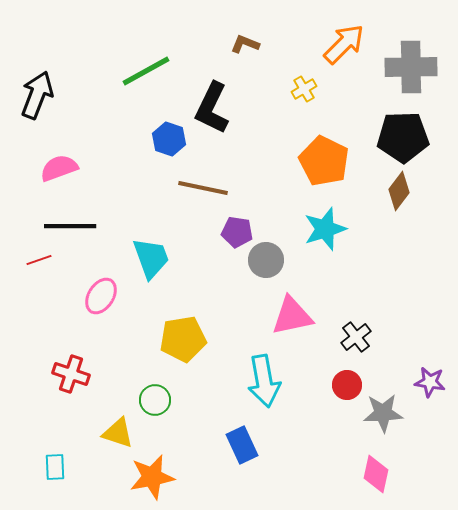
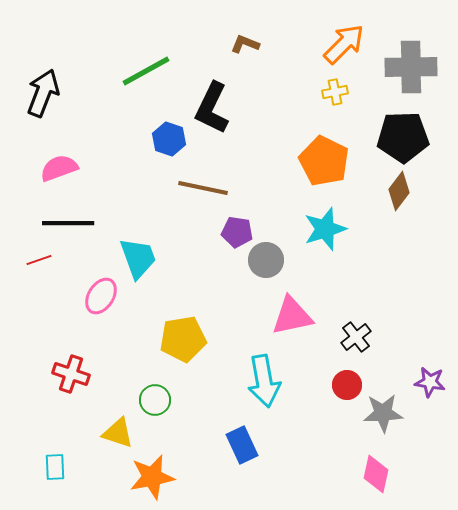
yellow cross: moved 31 px right, 3 px down; rotated 20 degrees clockwise
black arrow: moved 6 px right, 2 px up
black line: moved 2 px left, 3 px up
cyan trapezoid: moved 13 px left
